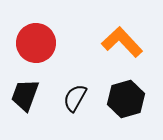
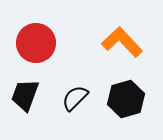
black semicircle: rotated 16 degrees clockwise
